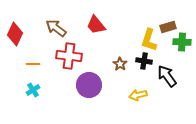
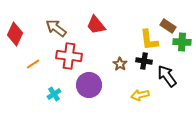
brown rectangle: moved 1 px up; rotated 49 degrees clockwise
yellow L-shape: rotated 25 degrees counterclockwise
orange line: rotated 32 degrees counterclockwise
cyan cross: moved 21 px right, 4 px down
yellow arrow: moved 2 px right
